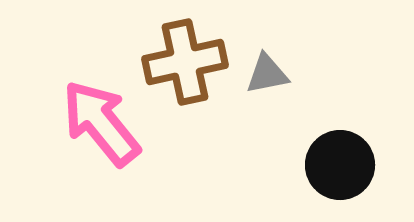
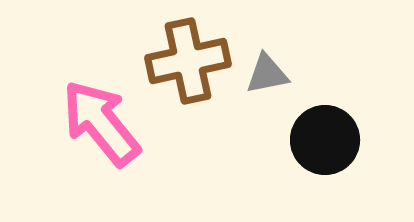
brown cross: moved 3 px right, 1 px up
black circle: moved 15 px left, 25 px up
